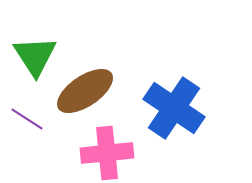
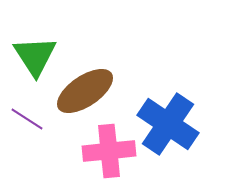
blue cross: moved 6 px left, 16 px down
pink cross: moved 2 px right, 2 px up
